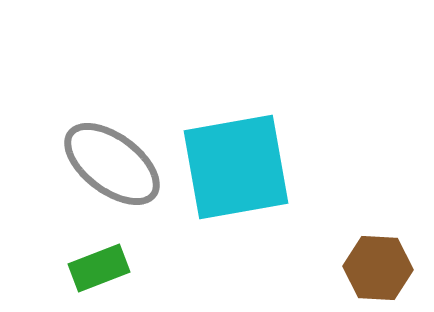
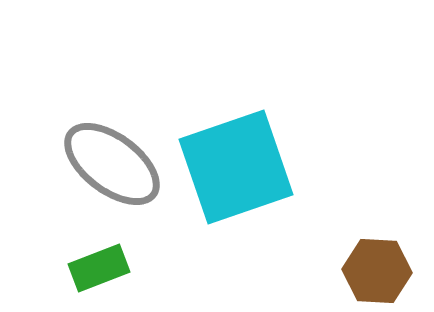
cyan square: rotated 9 degrees counterclockwise
brown hexagon: moved 1 px left, 3 px down
